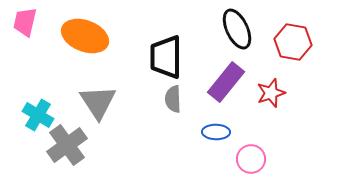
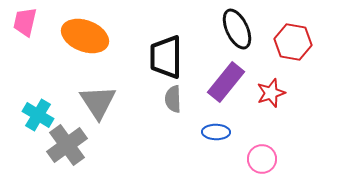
pink circle: moved 11 px right
